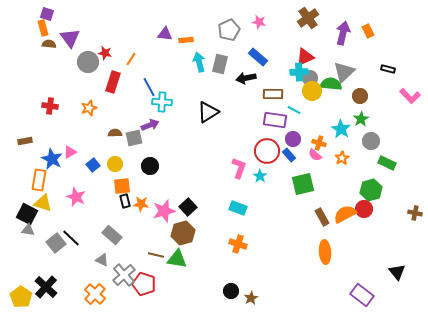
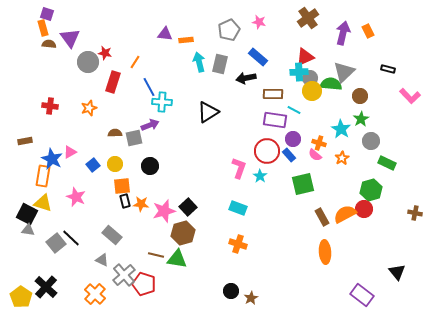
orange line at (131, 59): moved 4 px right, 3 px down
orange rectangle at (39, 180): moved 4 px right, 4 px up
